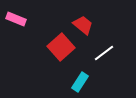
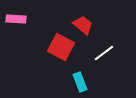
pink rectangle: rotated 18 degrees counterclockwise
red square: rotated 20 degrees counterclockwise
cyan rectangle: rotated 54 degrees counterclockwise
